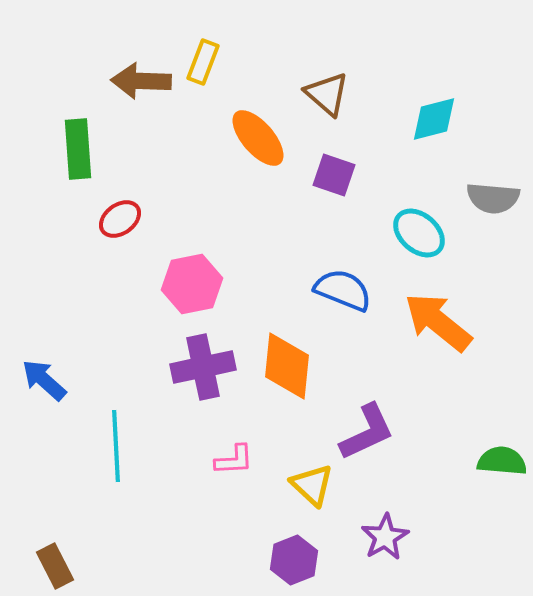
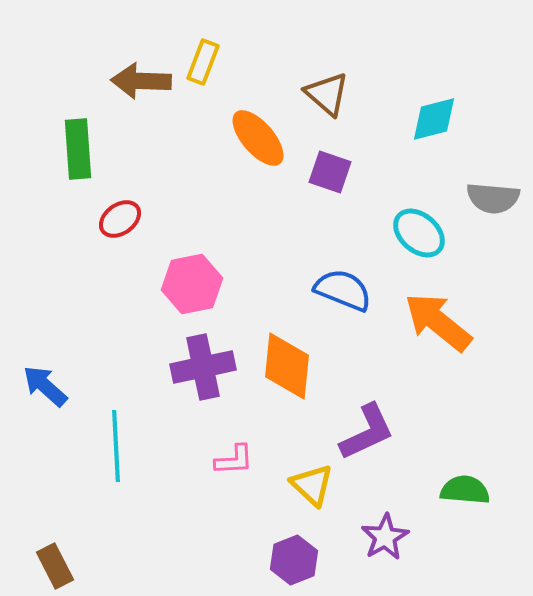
purple square: moved 4 px left, 3 px up
blue arrow: moved 1 px right, 6 px down
green semicircle: moved 37 px left, 29 px down
